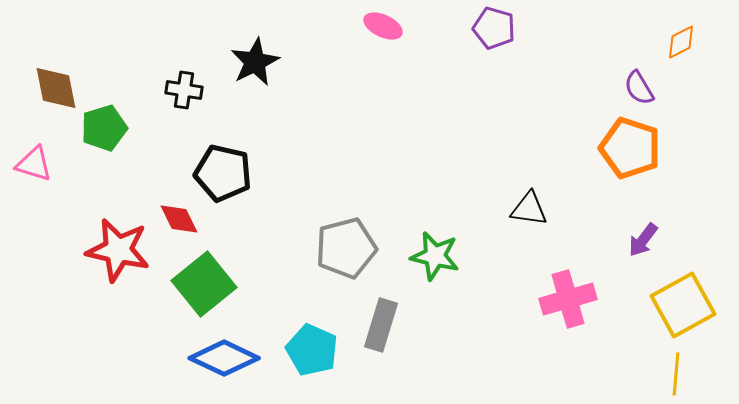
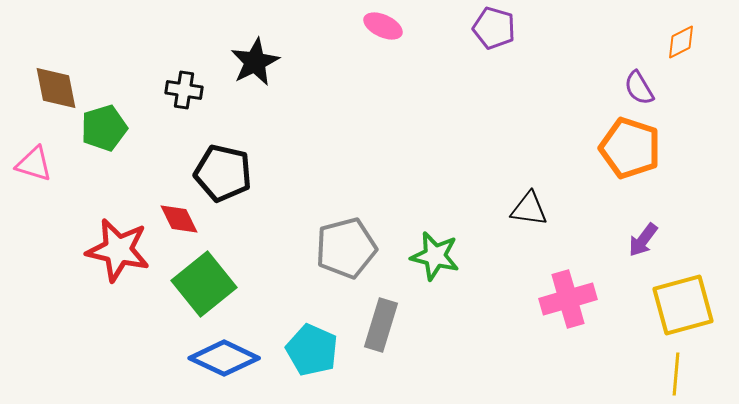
yellow square: rotated 14 degrees clockwise
